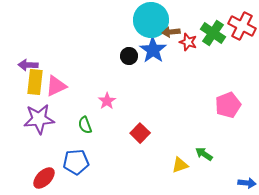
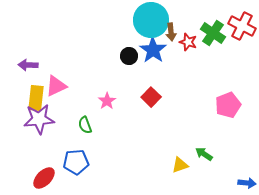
brown arrow: rotated 90 degrees counterclockwise
yellow rectangle: moved 1 px right, 16 px down
red square: moved 11 px right, 36 px up
